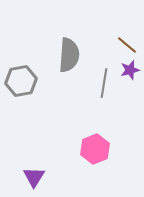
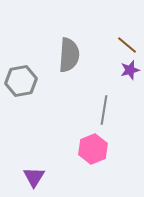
gray line: moved 27 px down
pink hexagon: moved 2 px left
